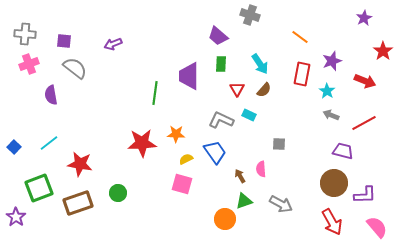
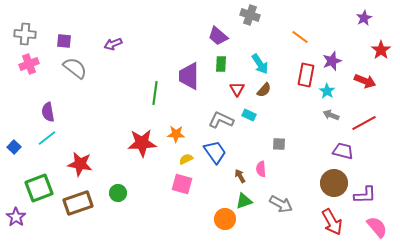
red star at (383, 51): moved 2 px left, 1 px up
red rectangle at (302, 74): moved 4 px right, 1 px down
purple semicircle at (51, 95): moved 3 px left, 17 px down
cyan line at (49, 143): moved 2 px left, 5 px up
